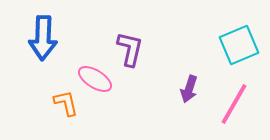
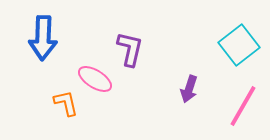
cyan square: rotated 15 degrees counterclockwise
pink line: moved 9 px right, 2 px down
